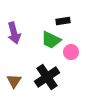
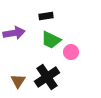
black rectangle: moved 17 px left, 5 px up
purple arrow: rotated 85 degrees counterclockwise
brown triangle: moved 4 px right
